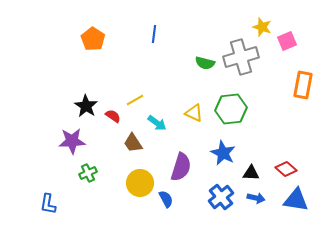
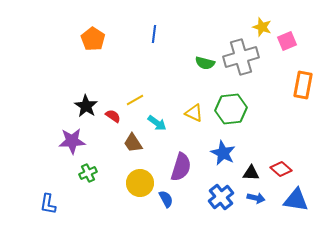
red diamond: moved 5 px left
